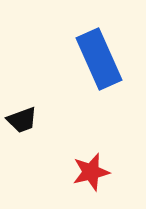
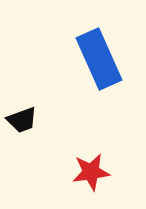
red star: rotated 6 degrees clockwise
